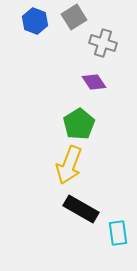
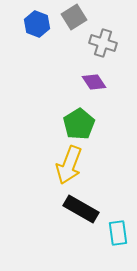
blue hexagon: moved 2 px right, 3 px down
